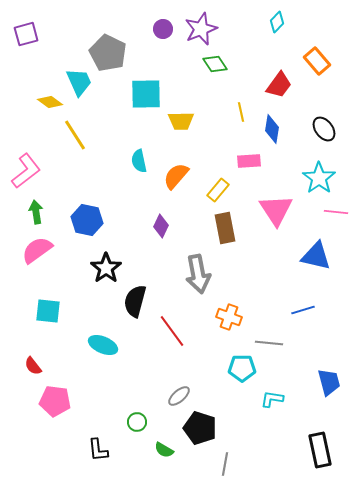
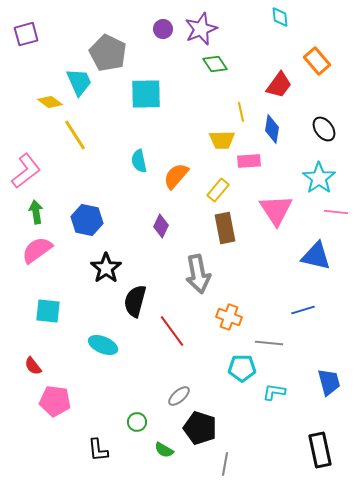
cyan diamond at (277, 22): moved 3 px right, 5 px up; rotated 50 degrees counterclockwise
yellow trapezoid at (181, 121): moved 41 px right, 19 px down
cyan L-shape at (272, 399): moved 2 px right, 7 px up
